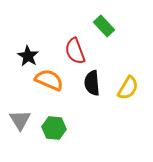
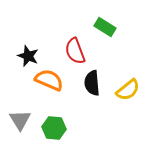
green rectangle: moved 1 px right, 1 px down; rotated 15 degrees counterclockwise
black star: rotated 10 degrees counterclockwise
yellow semicircle: moved 2 px down; rotated 20 degrees clockwise
